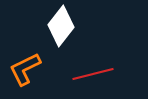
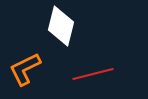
white diamond: rotated 24 degrees counterclockwise
